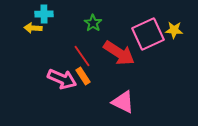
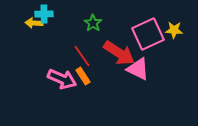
yellow arrow: moved 1 px right, 5 px up
pink triangle: moved 15 px right, 33 px up
